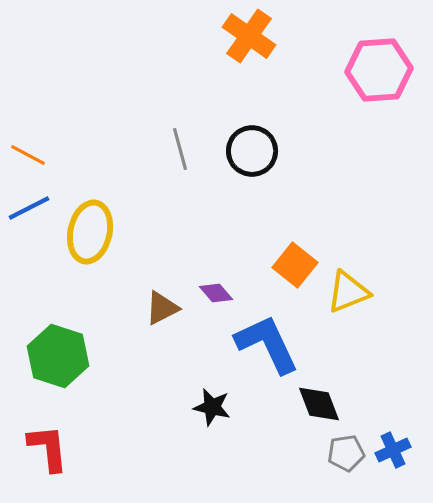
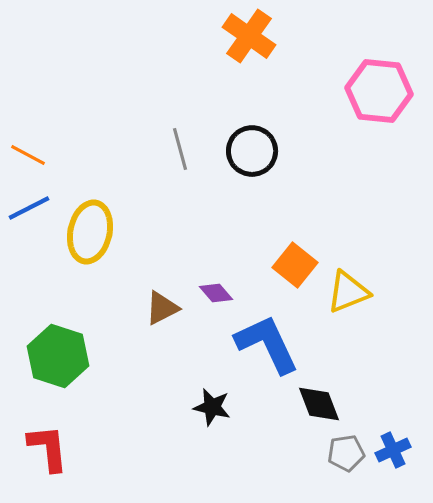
pink hexagon: moved 21 px down; rotated 10 degrees clockwise
